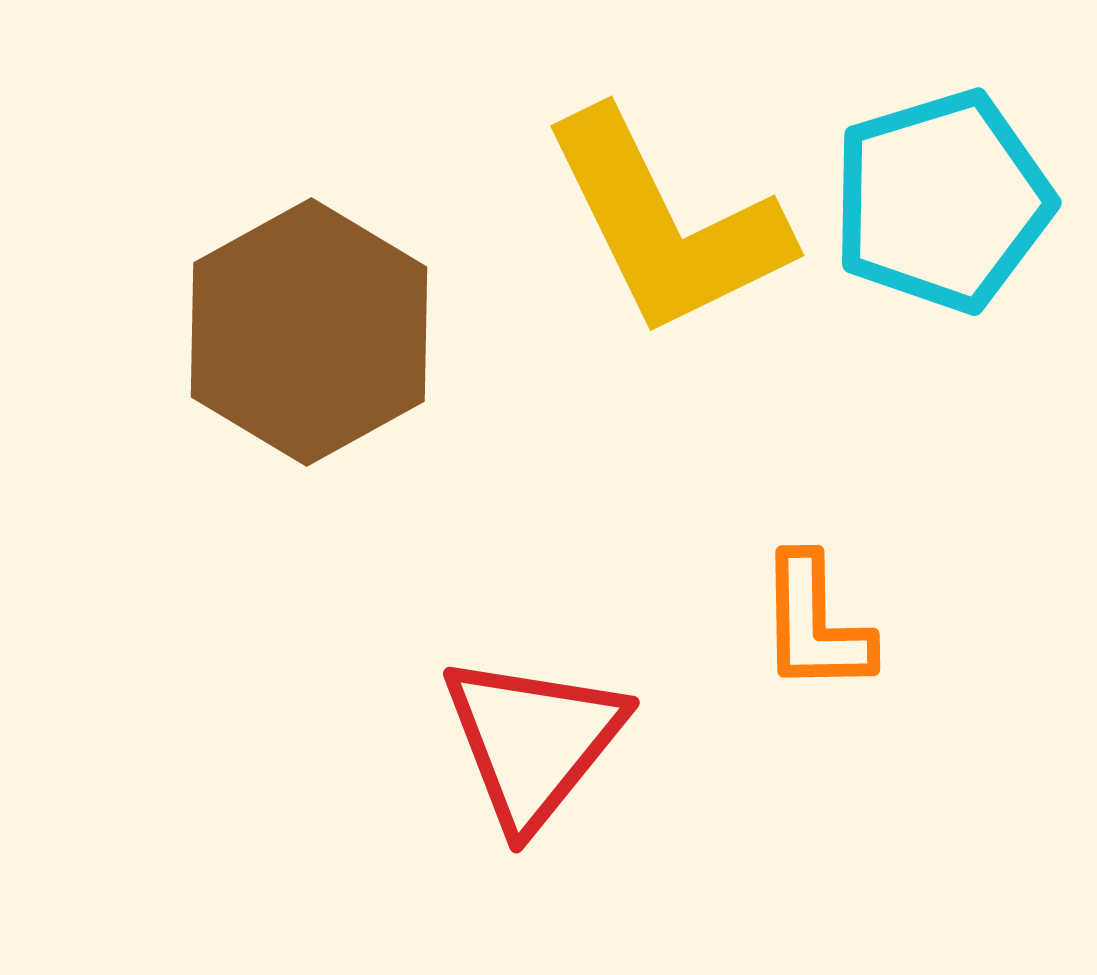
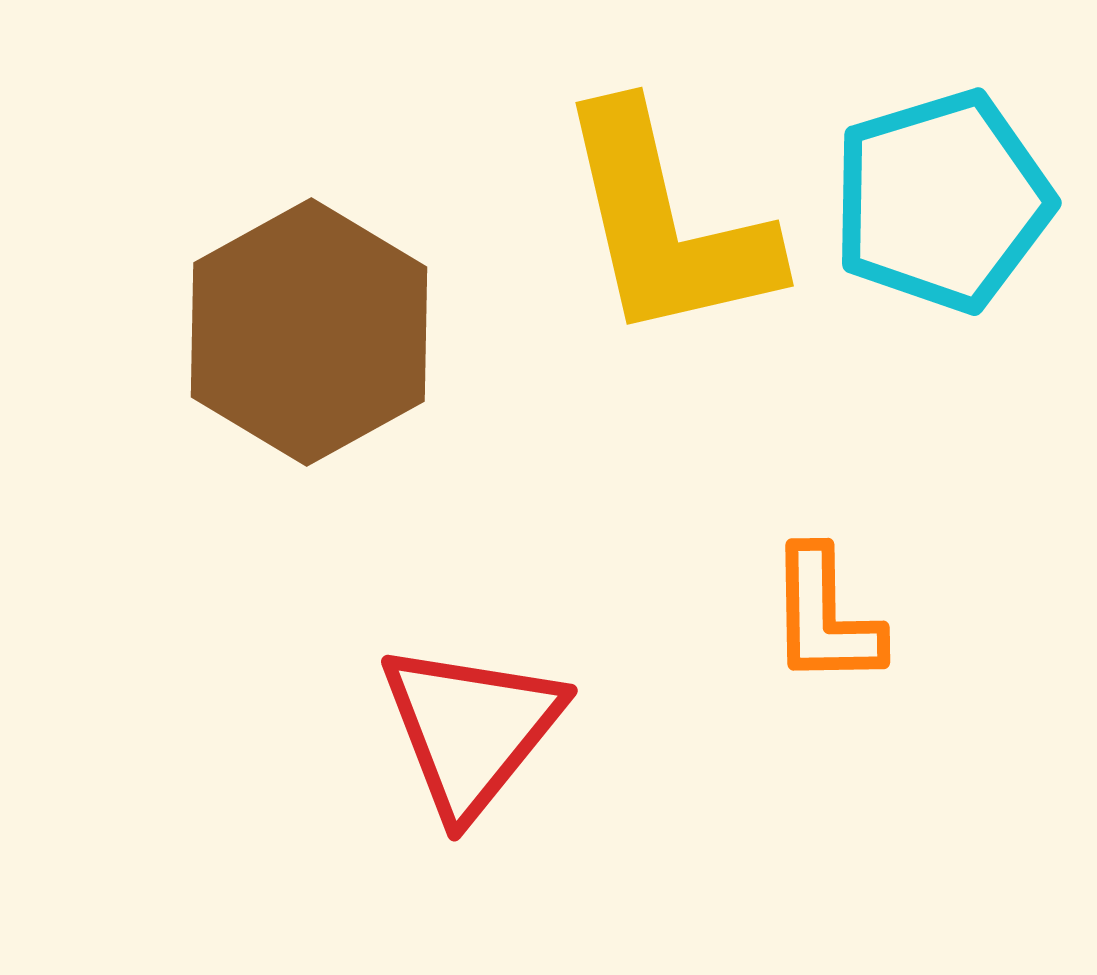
yellow L-shape: rotated 13 degrees clockwise
orange L-shape: moved 10 px right, 7 px up
red triangle: moved 62 px left, 12 px up
